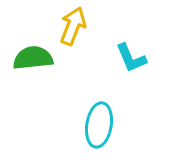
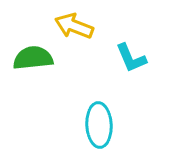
yellow arrow: moved 1 px right; rotated 90 degrees counterclockwise
cyan ellipse: rotated 12 degrees counterclockwise
